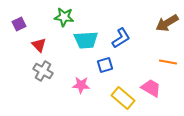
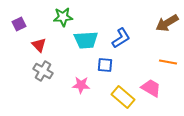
green star: moved 1 px left; rotated 12 degrees counterclockwise
blue square: rotated 21 degrees clockwise
yellow rectangle: moved 1 px up
